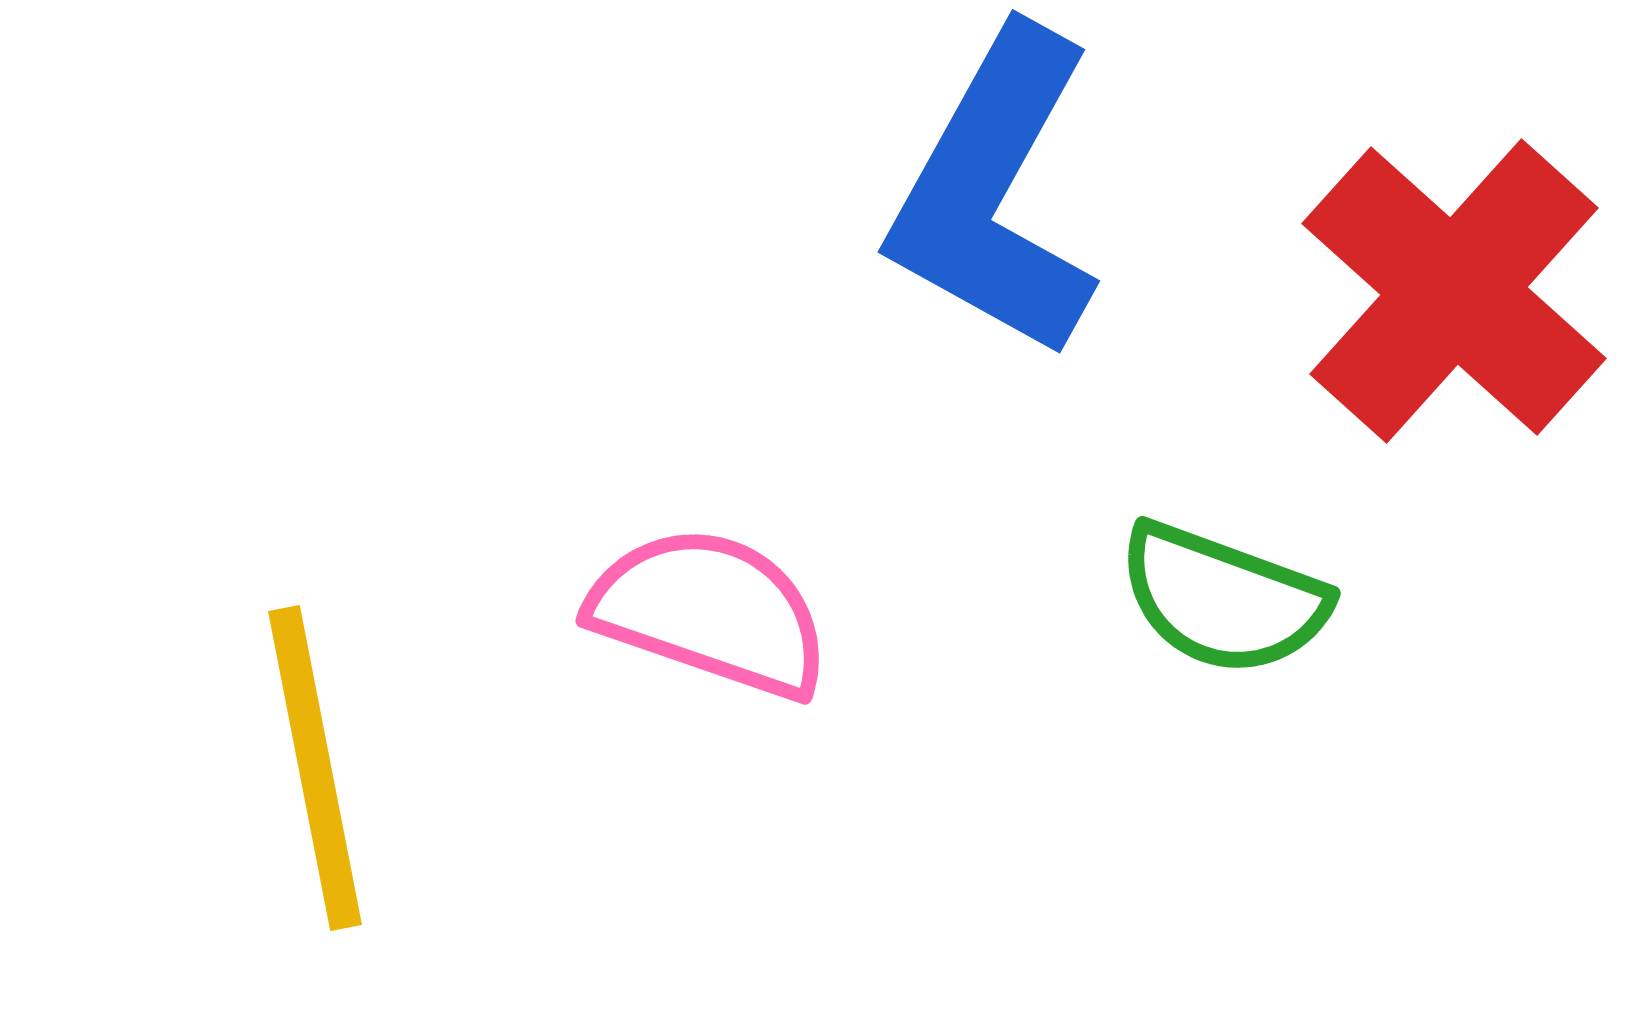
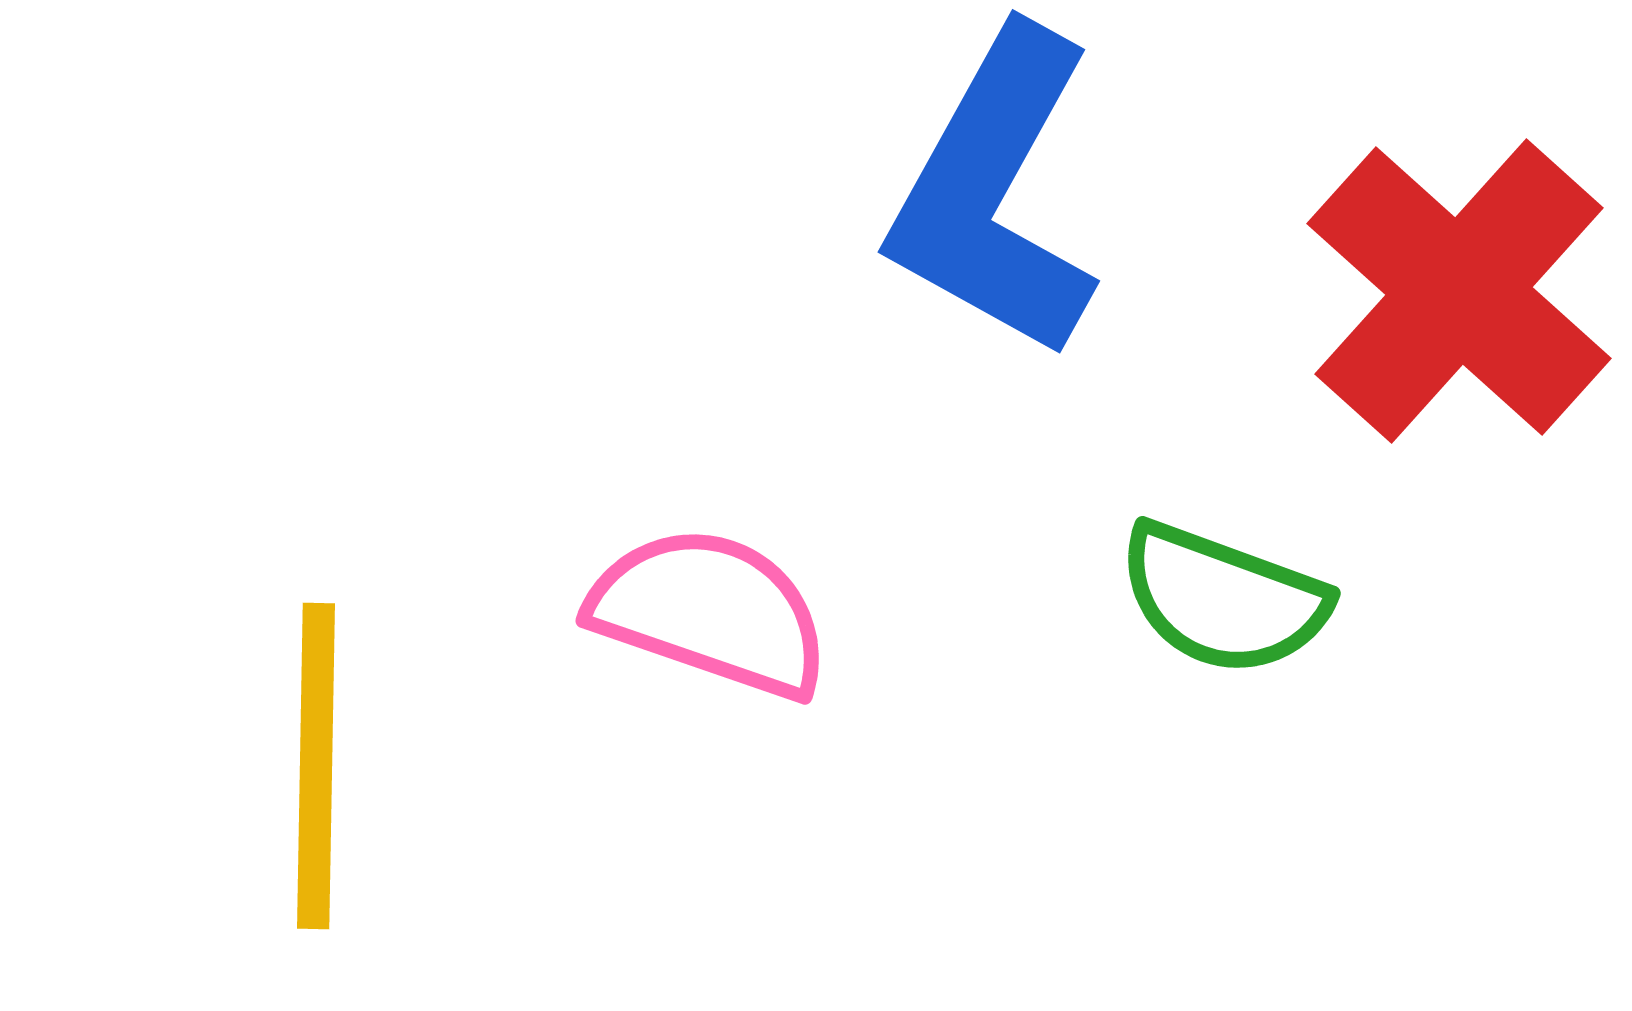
red cross: moved 5 px right
yellow line: moved 1 px right, 2 px up; rotated 12 degrees clockwise
